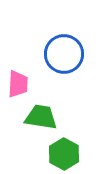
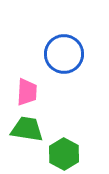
pink trapezoid: moved 9 px right, 8 px down
green trapezoid: moved 14 px left, 12 px down
